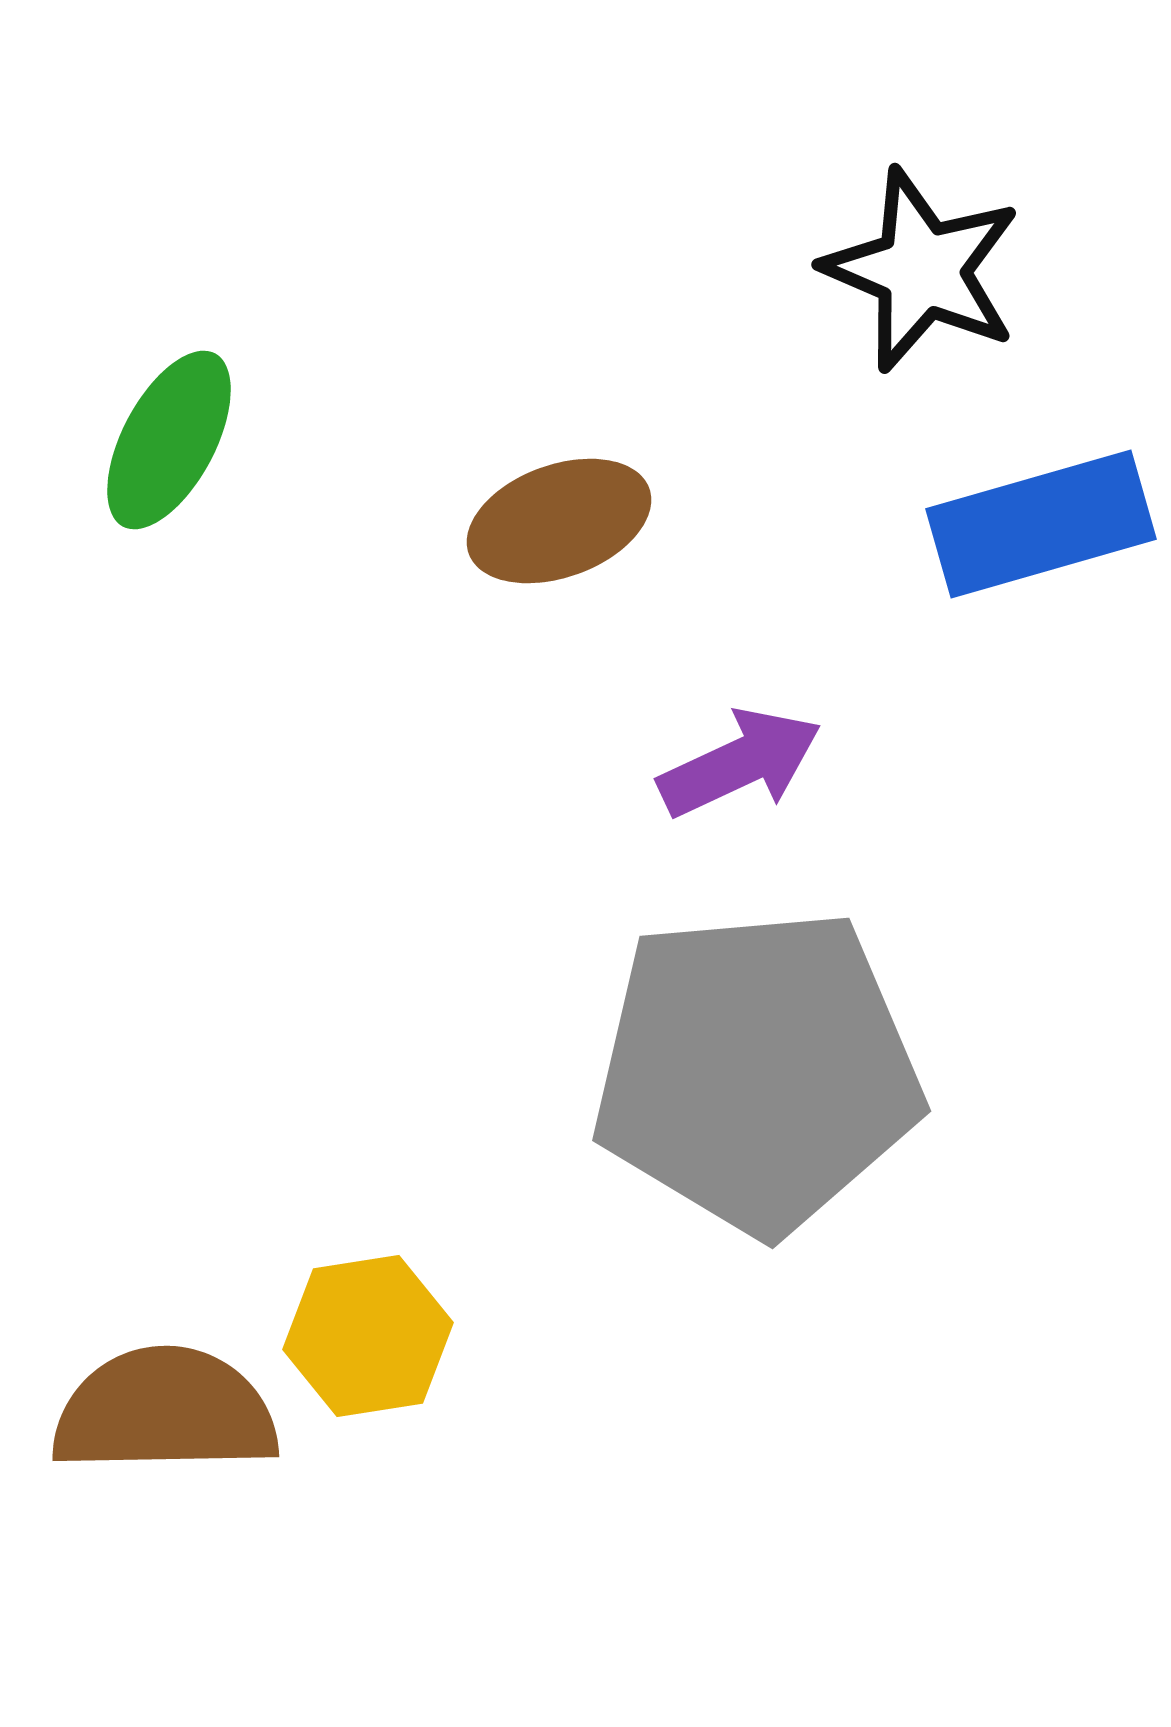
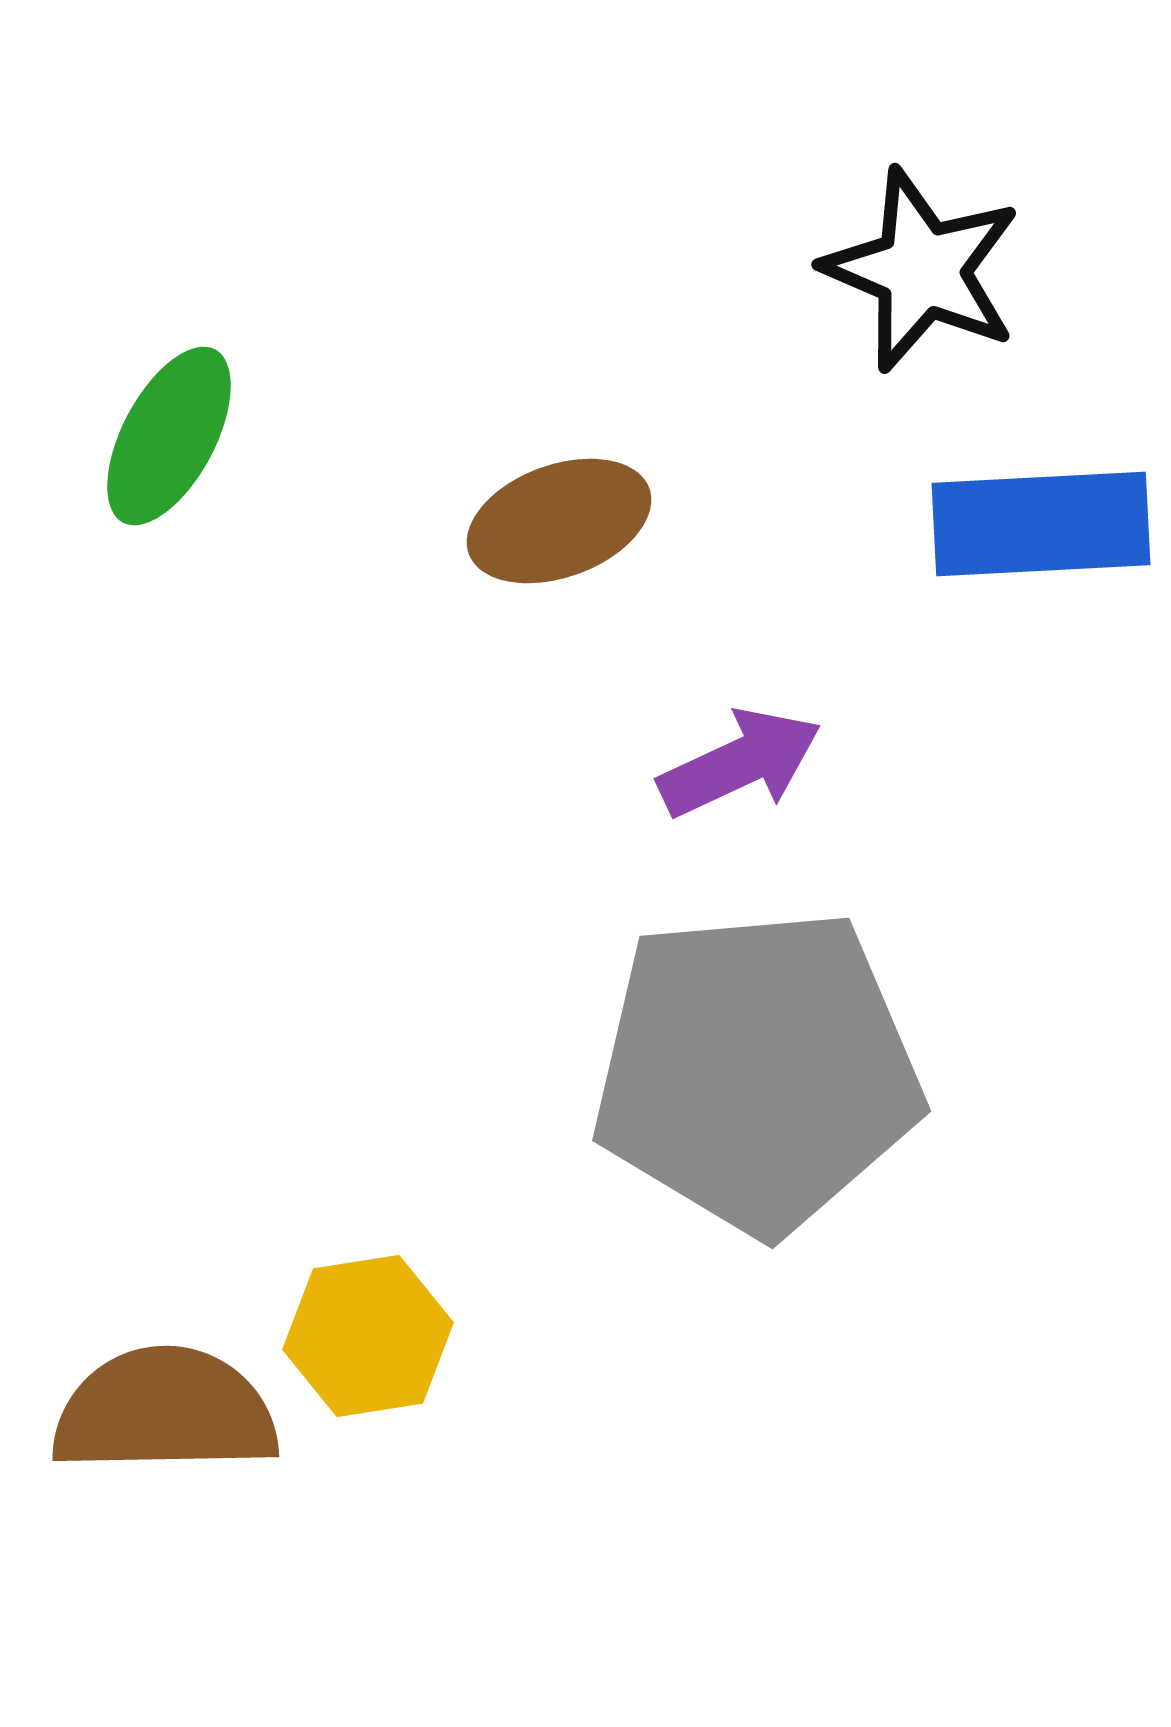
green ellipse: moved 4 px up
blue rectangle: rotated 13 degrees clockwise
